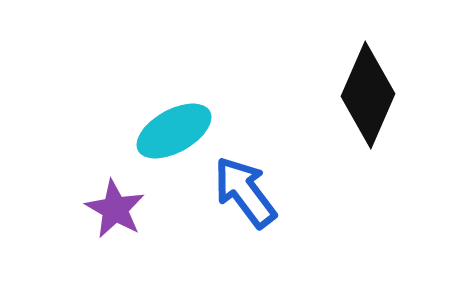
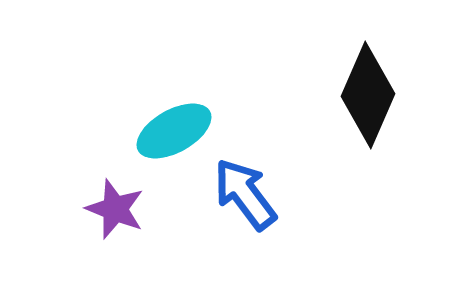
blue arrow: moved 2 px down
purple star: rotated 8 degrees counterclockwise
